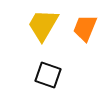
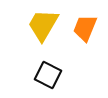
black square: rotated 8 degrees clockwise
